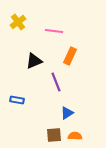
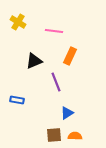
yellow cross: rotated 21 degrees counterclockwise
